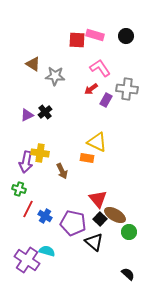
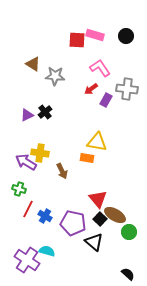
yellow triangle: rotated 15 degrees counterclockwise
purple arrow: rotated 110 degrees clockwise
